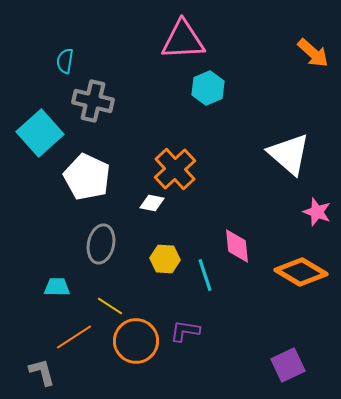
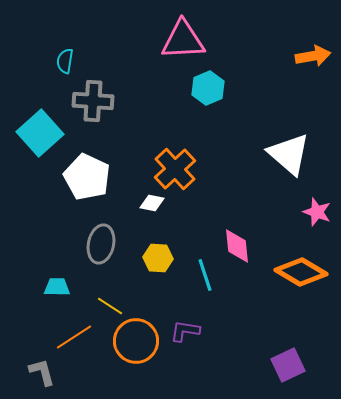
orange arrow: moved 3 px down; rotated 52 degrees counterclockwise
gray cross: rotated 9 degrees counterclockwise
yellow hexagon: moved 7 px left, 1 px up
